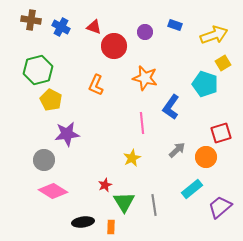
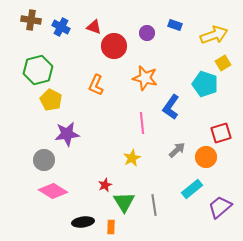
purple circle: moved 2 px right, 1 px down
